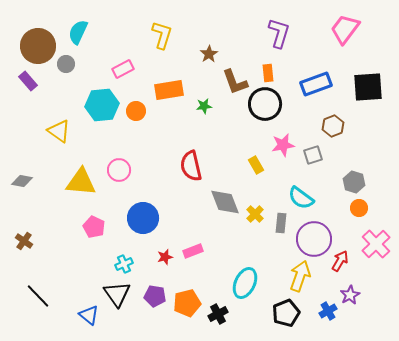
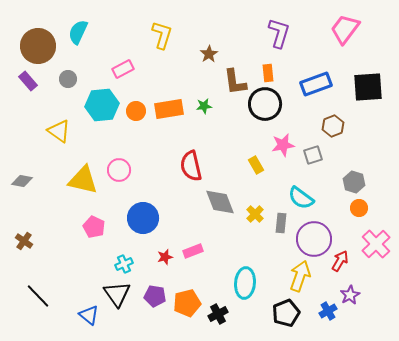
gray circle at (66, 64): moved 2 px right, 15 px down
brown L-shape at (235, 82): rotated 12 degrees clockwise
orange rectangle at (169, 90): moved 19 px down
yellow triangle at (81, 182): moved 2 px right, 2 px up; rotated 8 degrees clockwise
gray diamond at (225, 202): moved 5 px left
cyan ellipse at (245, 283): rotated 20 degrees counterclockwise
